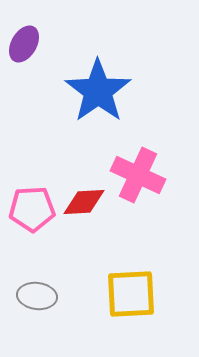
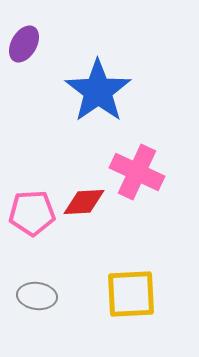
pink cross: moved 1 px left, 3 px up
pink pentagon: moved 4 px down
